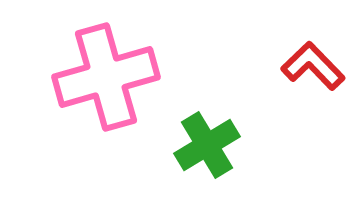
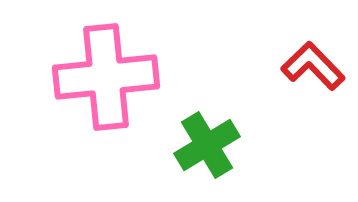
pink cross: rotated 10 degrees clockwise
